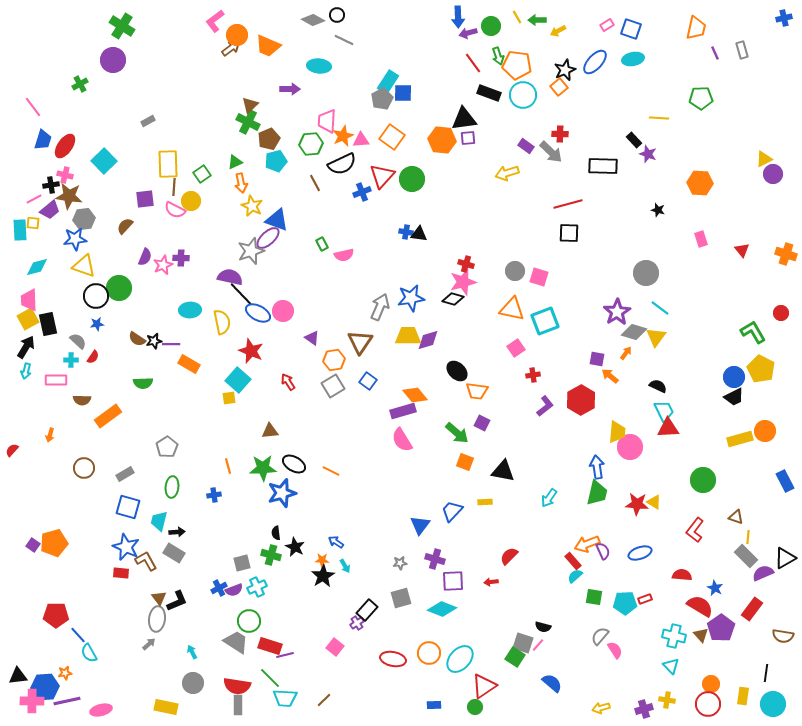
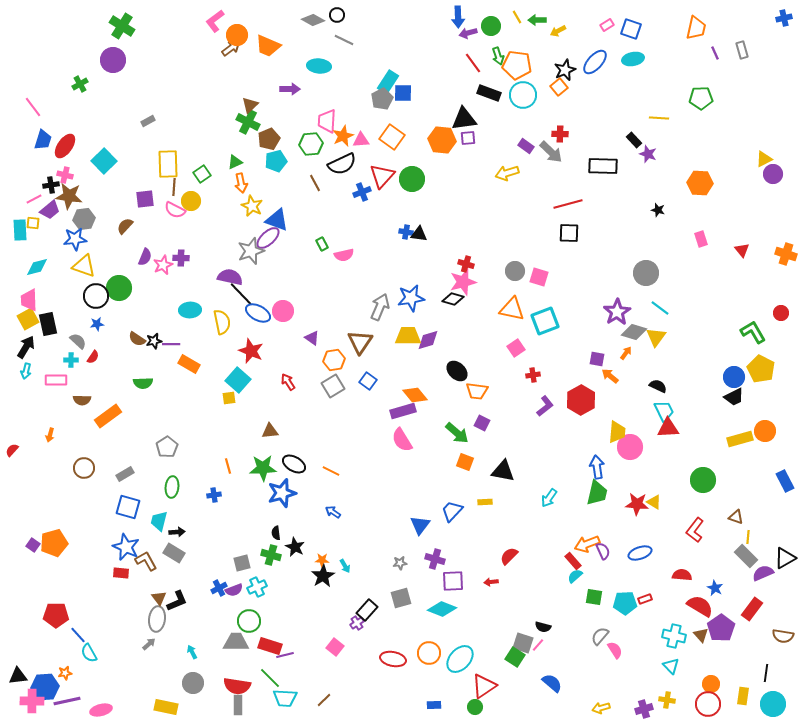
blue arrow at (336, 542): moved 3 px left, 30 px up
gray trapezoid at (236, 642): rotated 32 degrees counterclockwise
